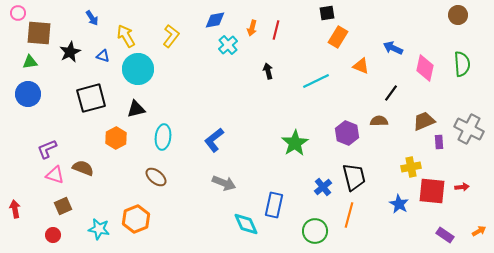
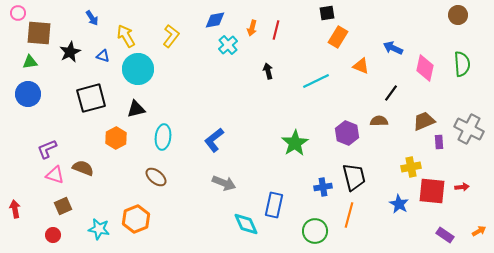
blue cross at (323, 187): rotated 30 degrees clockwise
